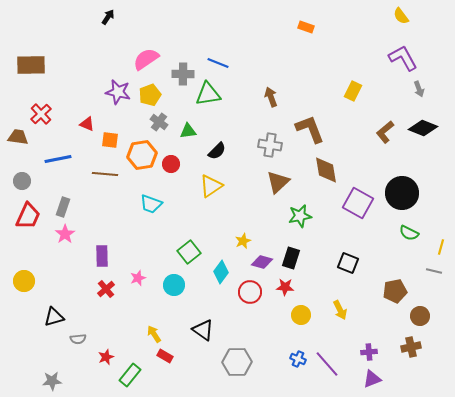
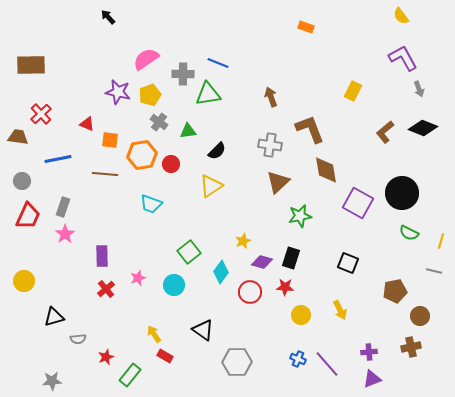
black arrow at (108, 17): rotated 77 degrees counterclockwise
yellow line at (441, 247): moved 6 px up
